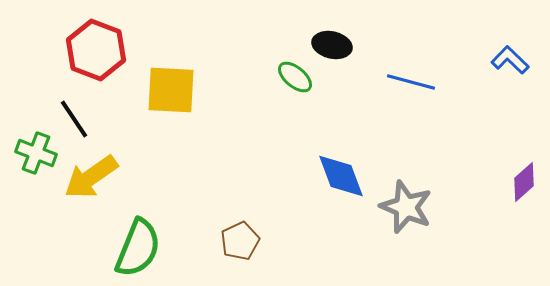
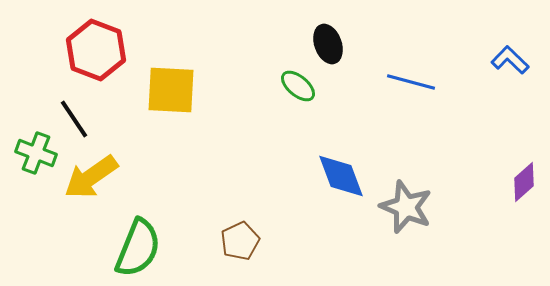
black ellipse: moved 4 px left, 1 px up; rotated 57 degrees clockwise
green ellipse: moved 3 px right, 9 px down
